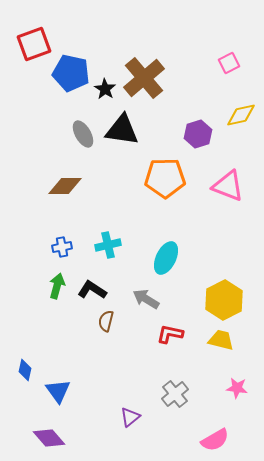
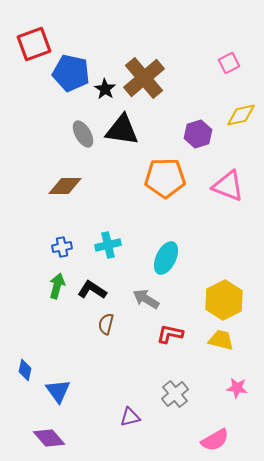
brown semicircle: moved 3 px down
purple triangle: rotated 25 degrees clockwise
